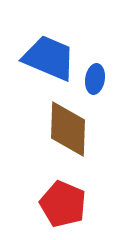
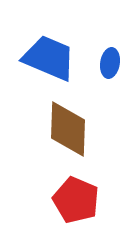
blue ellipse: moved 15 px right, 16 px up
red pentagon: moved 13 px right, 4 px up
